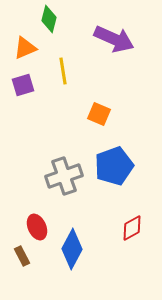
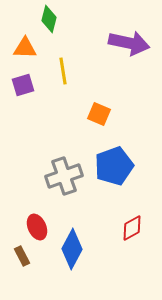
purple arrow: moved 15 px right, 4 px down; rotated 12 degrees counterclockwise
orange triangle: rotated 25 degrees clockwise
